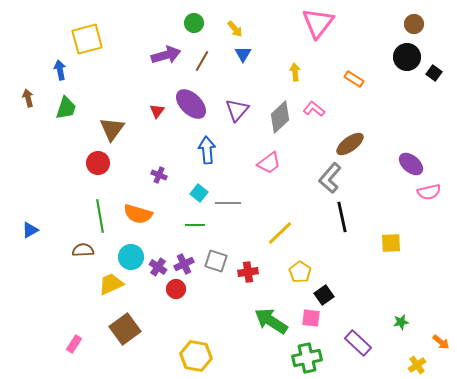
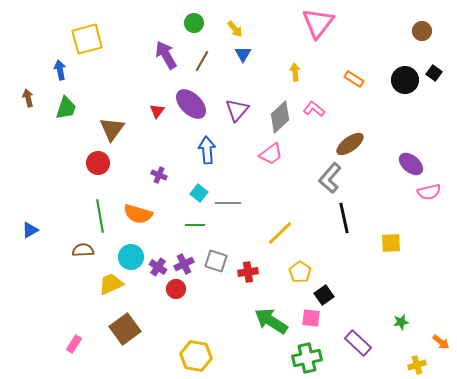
brown circle at (414, 24): moved 8 px right, 7 px down
purple arrow at (166, 55): rotated 104 degrees counterclockwise
black circle at (407, 57): moved 2 px left, 23 px down
pink trapezoid at (269, 163): moved 2 px right, 9 px up
black line at (342, 217): moved 2 px right, 1 px down
yellow cross at (417, 365): rotated 18 degrees clockwise
